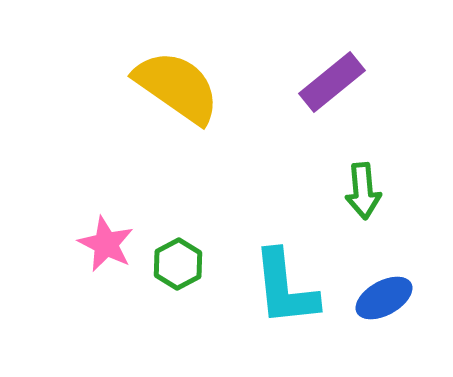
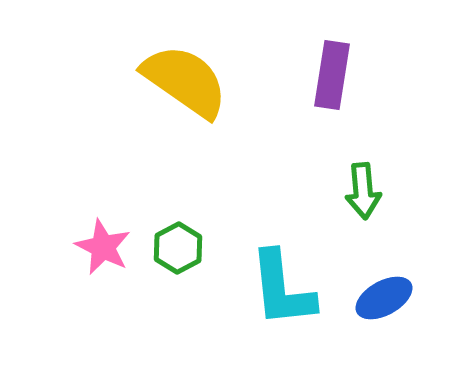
purple rectangle: moved 7 px up; rotated 42 degrees counterclockwise
yellow semicircle: moved 8 px right, 6 px up
pink star: moved 3 px left, 3 px down
green hexagon: moved 16 px up
cyan L-shape: moved 3 px left, 1 px down
